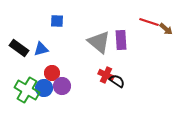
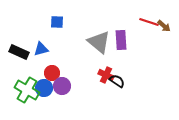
blue square: moved 1 px down
brown arrow: moved 2 px left, 3 px up
black rectangle: moved 4 px down; rotated 12 degrees counterclockwise
